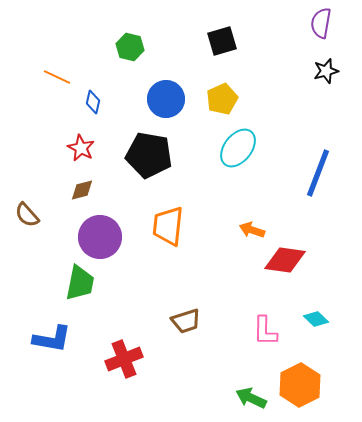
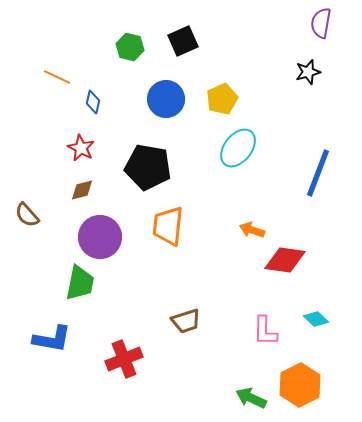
black square: moved 39 px left; rotated 8 degrees counterclockwise
black star: moved 18 px left, 1 px down
black pentagon: moved 1 px left, 12 px down
